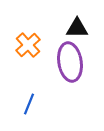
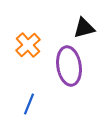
black triangle: moved 7 px right; rotated 15 degrees counterclockwise
purple ellipse: moved 1 px left, 4 px down
